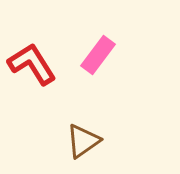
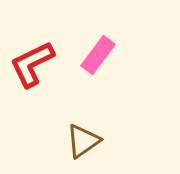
red L-shape: rotated 84 degrees counterclockwise
